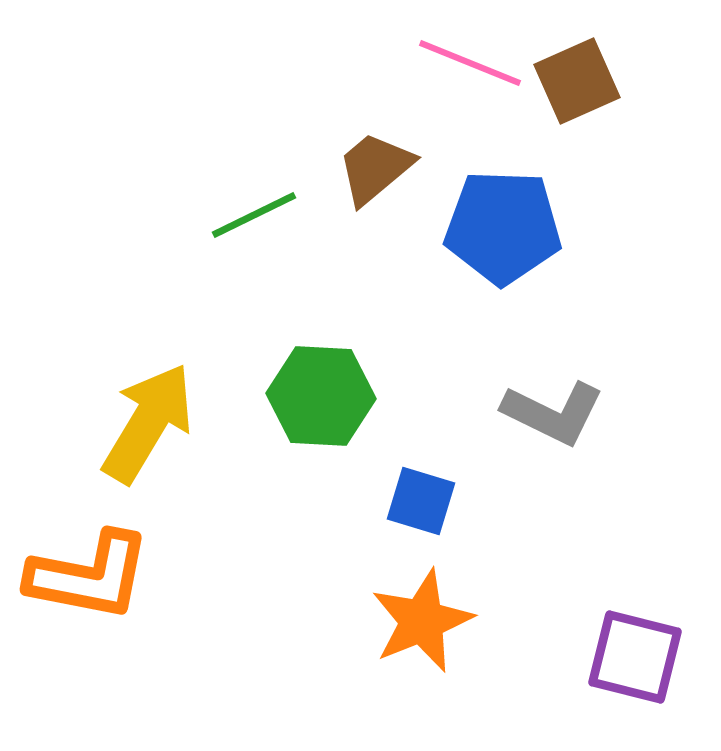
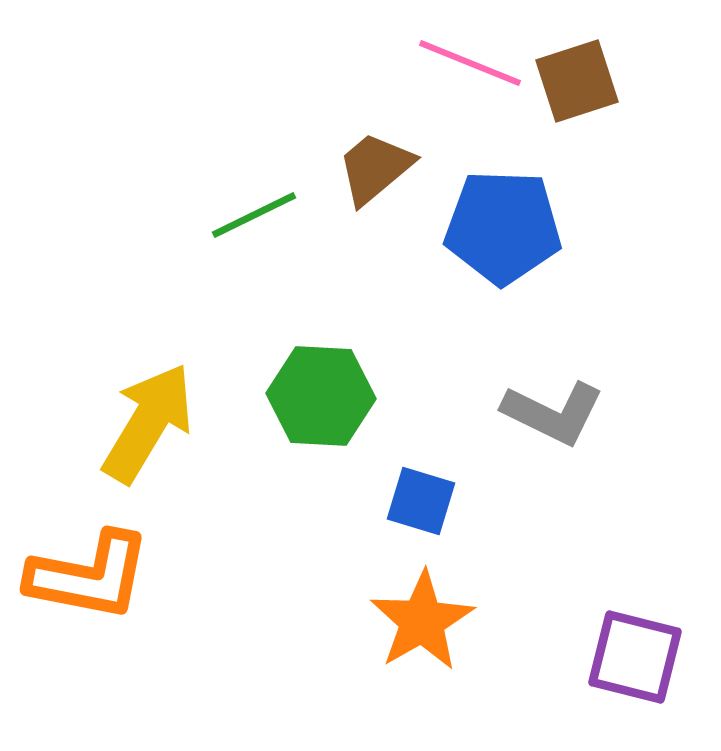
brown square: rotated 6 degrees clockwise
orange star: rotated 8 degrees counterclockwise
